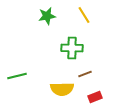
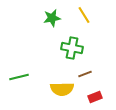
green star: moved 5 px right, 2 px down
green cross: rotated 10 degrees clockwise
green line: moved 2 px right, 1 px down
